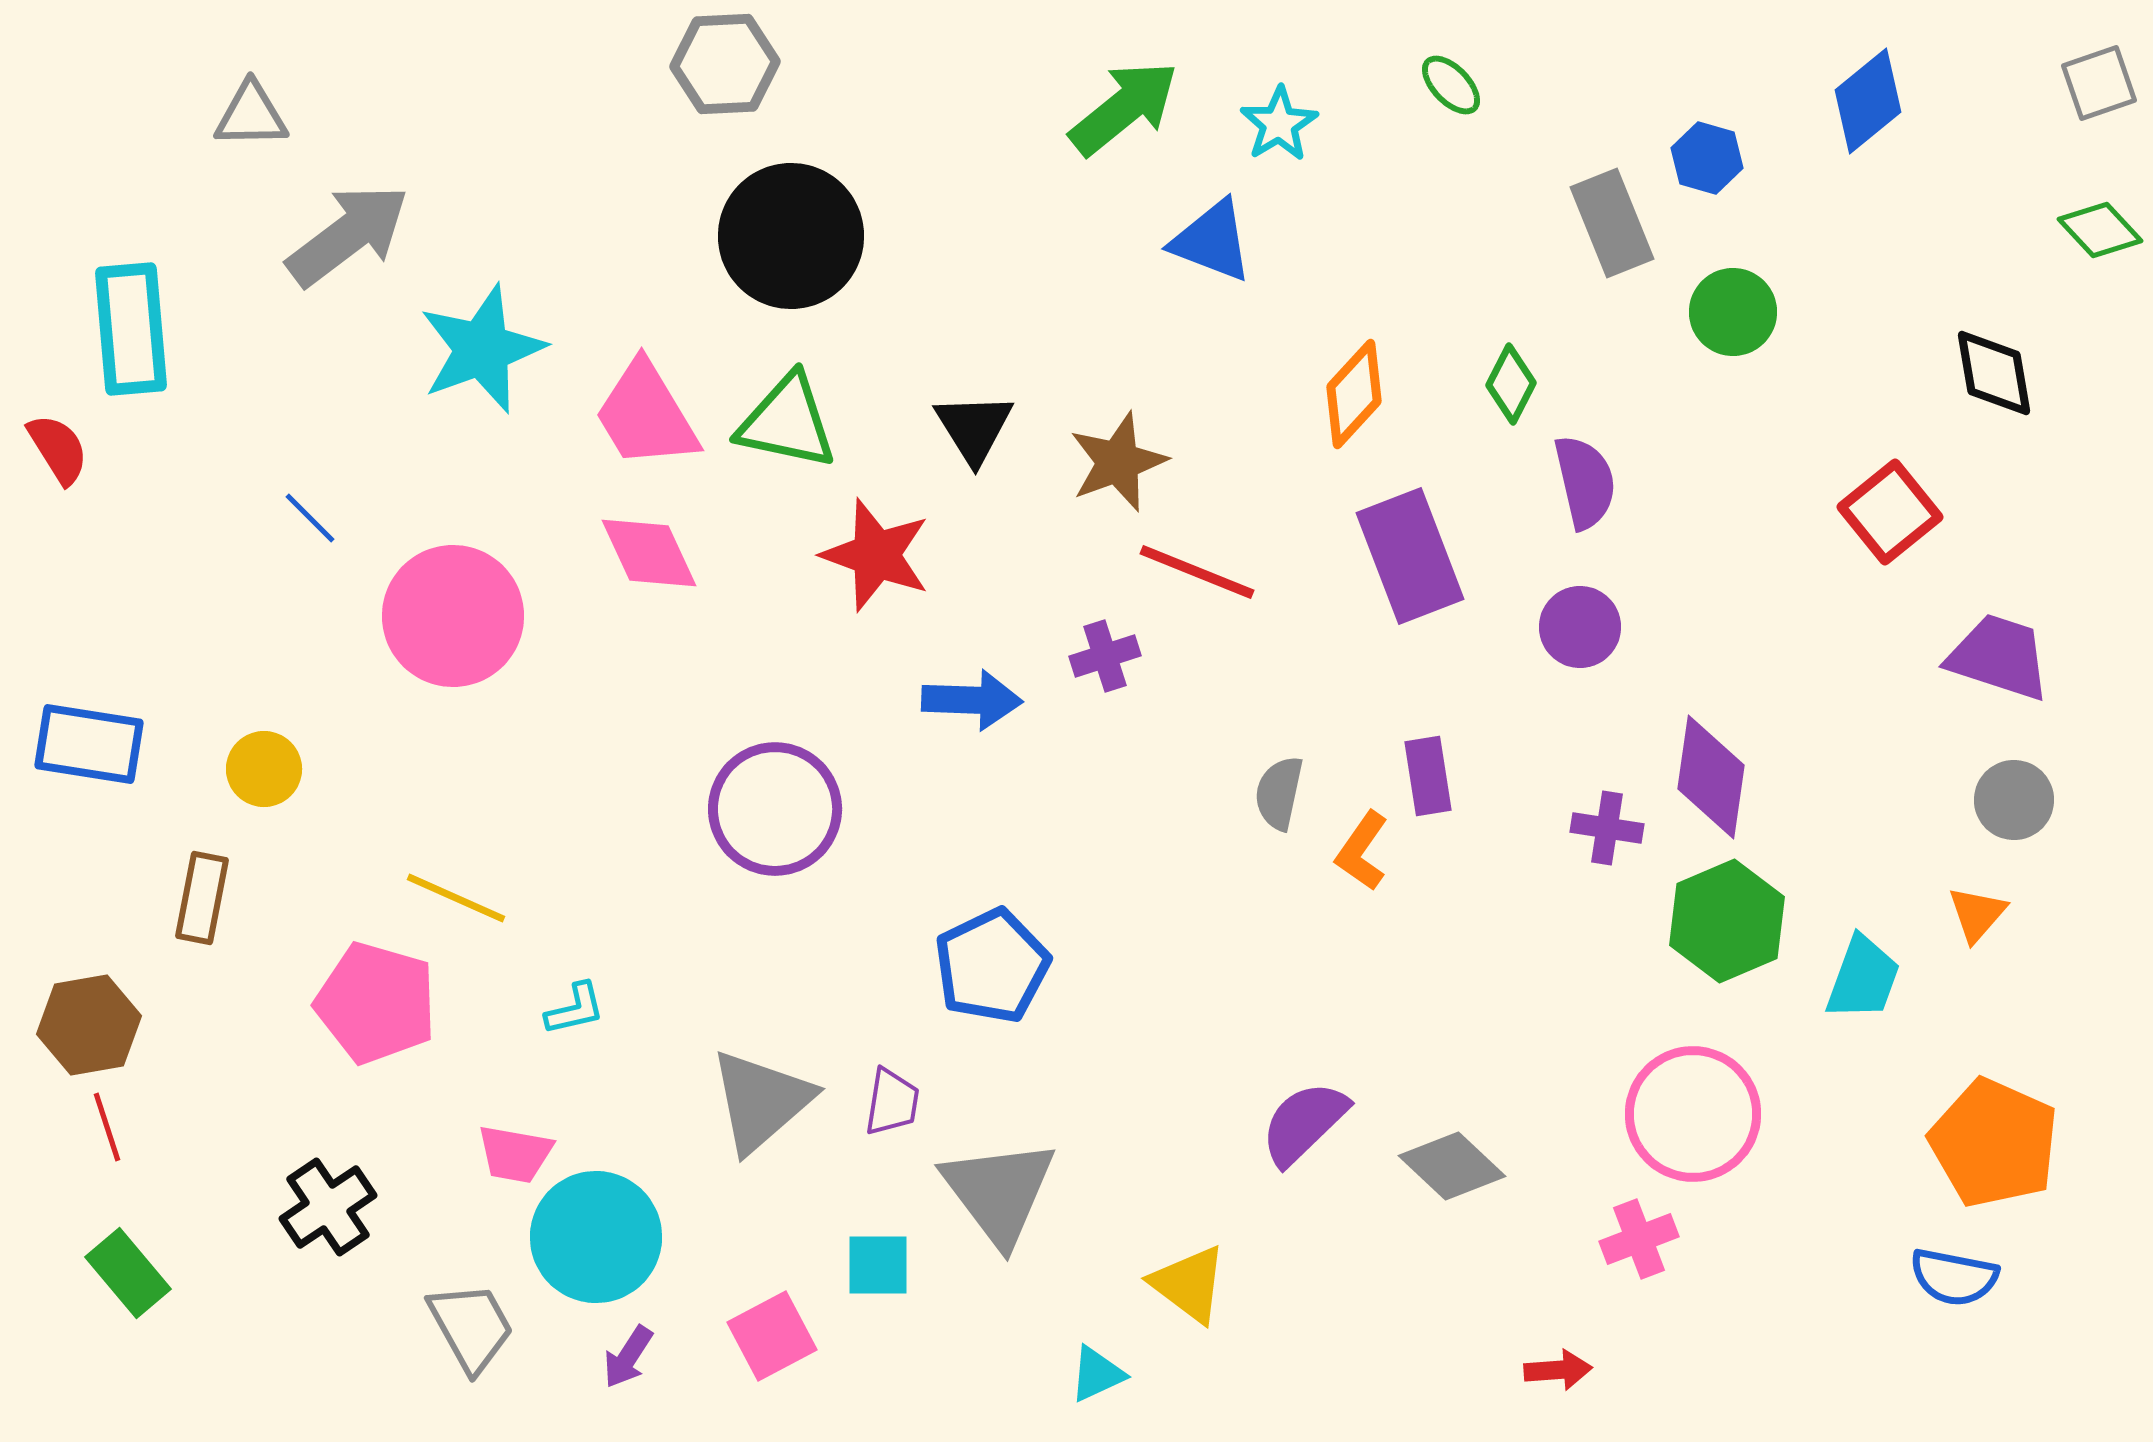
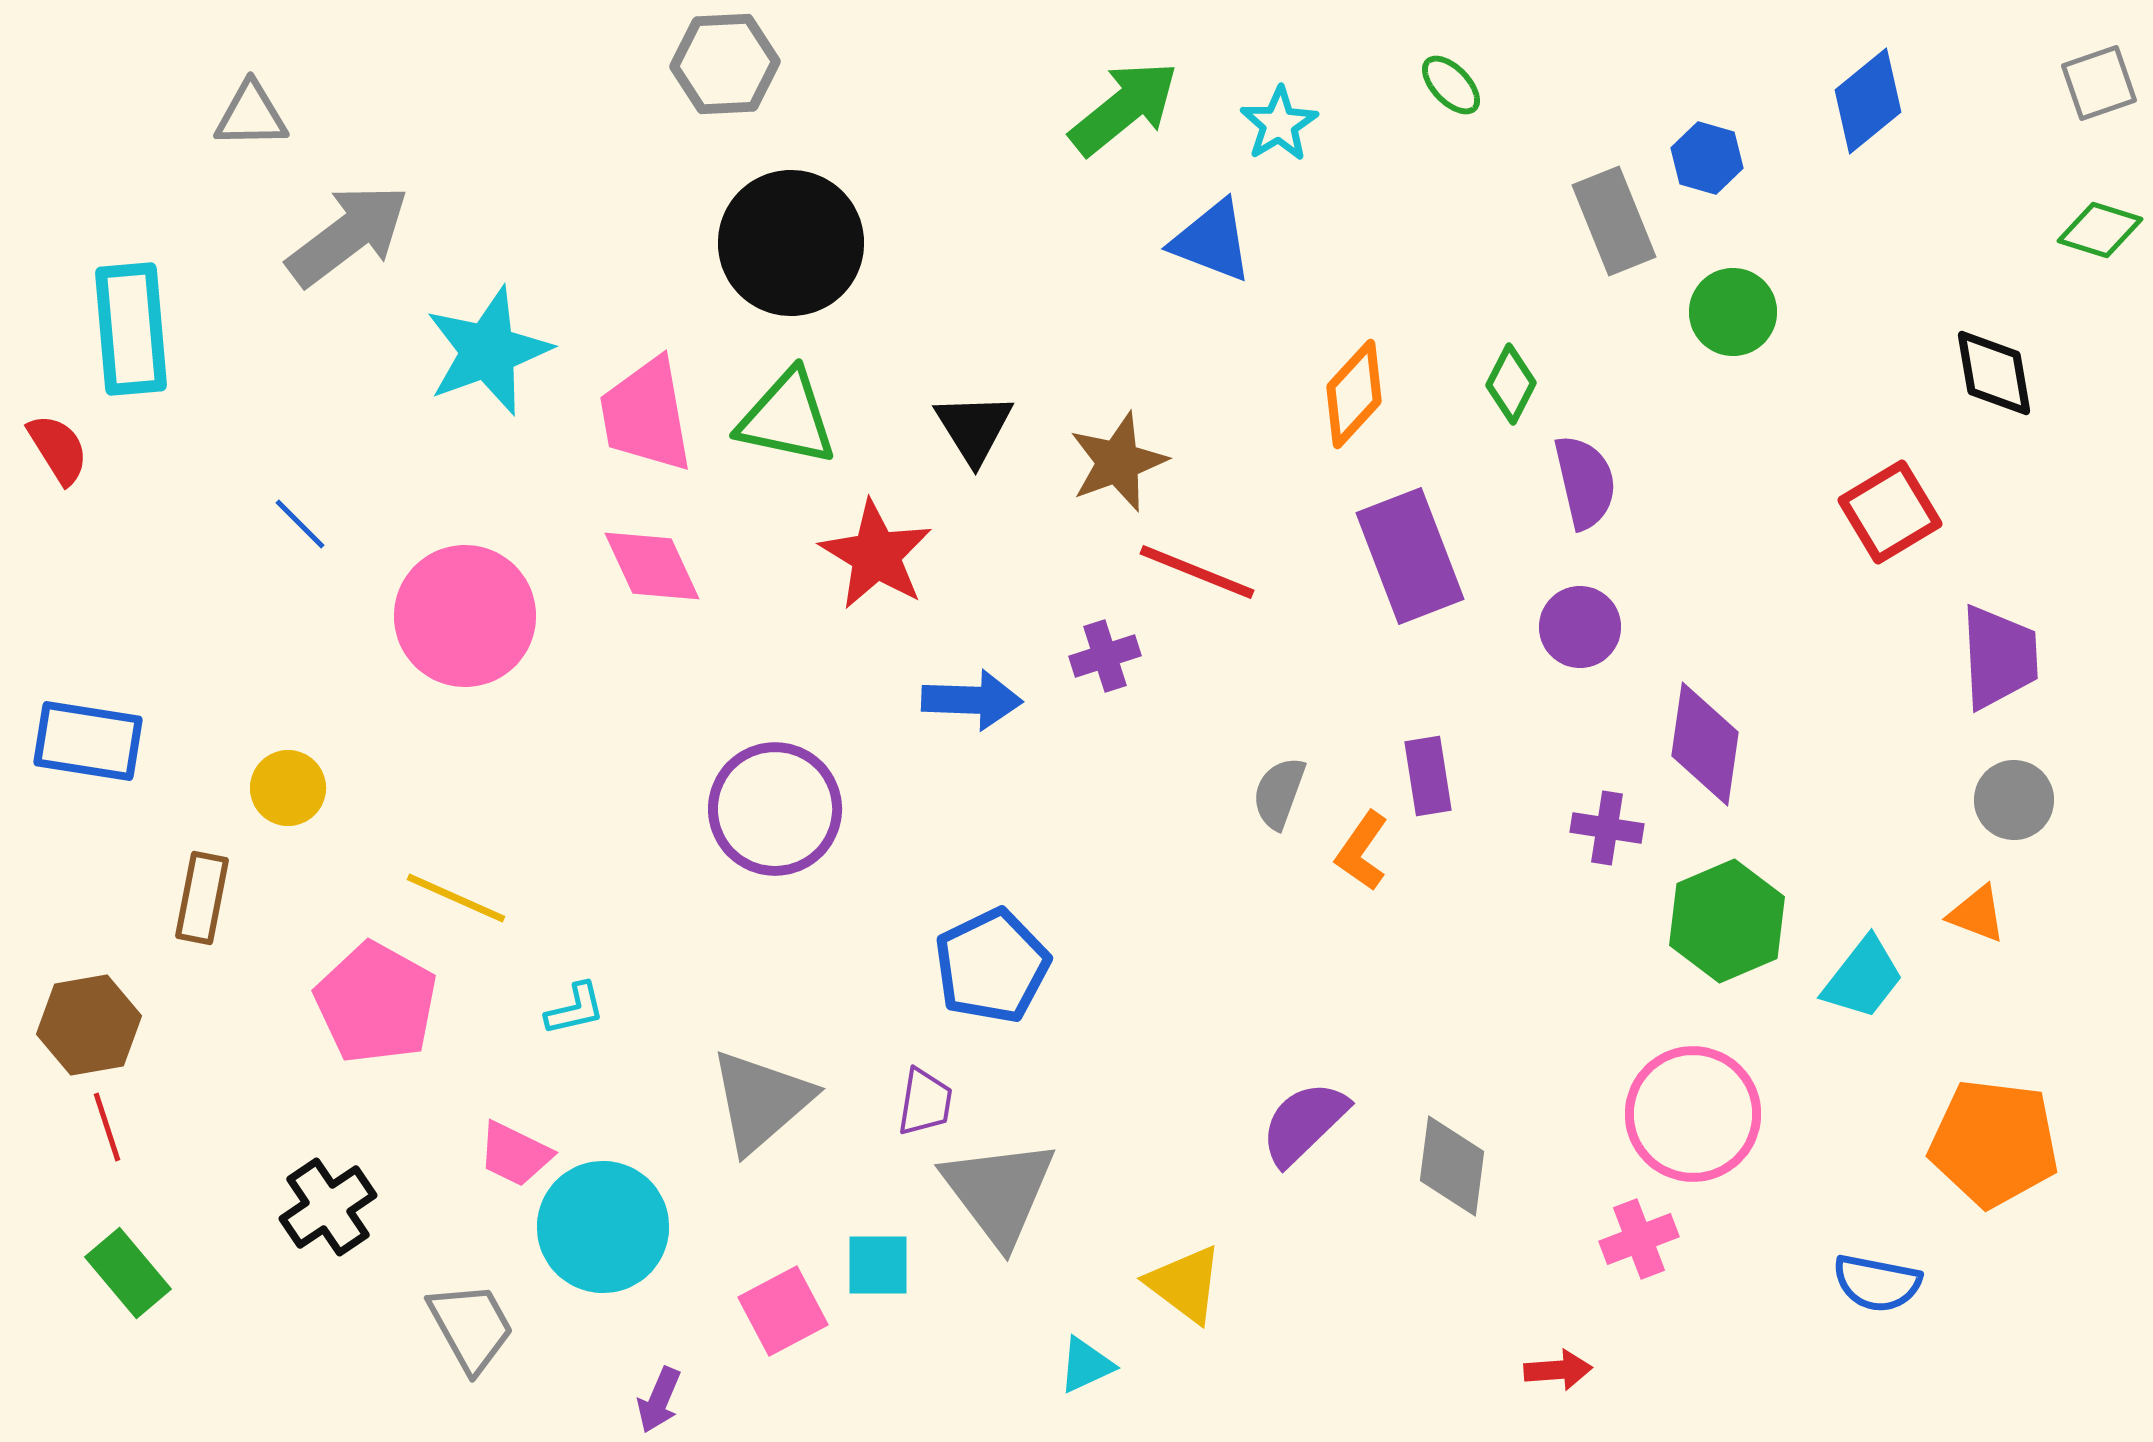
gray rectangle at (1612, 223): moved 2 px right, 2 px up
green diamond at (2100, 230): rotated 30 degrees counterclockwise
black circle at (791, 236): moved 7 px down
cyan star at (482, 349): moved 6 px right, 2 px down
pink trapezoid at (646, 415): rotated 21 degrees clockwise
green triangle at (787, 422): moved 4 px up
red square at (1890, 512): rotated 8 degrees clockwise
blue line at (310, 518): moved 10 px left, 6 px down
pink diamond at (649, 553): moved 3 px right, 13 px down
red star at (876, 555): rotated 11 degrees clockwise
pink circle at (453, 616): moved 12 px right
purple trapezoid at (1999, 657): rotated 69 degrees clockwise
blue rectangle at (89, 744): moved 1 px left, 3 px up
yellow circle at (264, 769): moved 24 px right, 19 px down
purple diamond at (1711, 777): moved 6 px left, 33 px up
gray semicircle at (1279, 793): rotated 8 degrees clockwise
orange triangle at (1977, 914): rotated 50 degrees counterclockwise
cyan trapezoid at (1863, 978): rotated 18 degrees clockwise
pink pentagon at (376, 1003): rotated 13 degrees clockwise
purple trapezoid at (892, 1102): moved 33 px right
orange pentagon at (1994, 1143): rotated 17 degrees counterclockwise
pink trapezoid at (515, 1154): rotated 16 degrees clockwise
gray diamond at (1452, 1166): rotated 54 degrees clockwise
cyan circle at (596, 1237): moved 7 px right, 10 px up
blue semicircle at (1954, 1277): moved 77 px left, 6 px down
yellow triangle at (1189, 1284): moved 4 px left
pink square at (772, 1336): moved 11 px right, 25 px up
purple arrow at (628, 1357): moved 31 px right, 43 px down; rotated 10 degrees counterclockwise
cyan triangle at (1097, 1374): moved 11 px left, 9 px up
